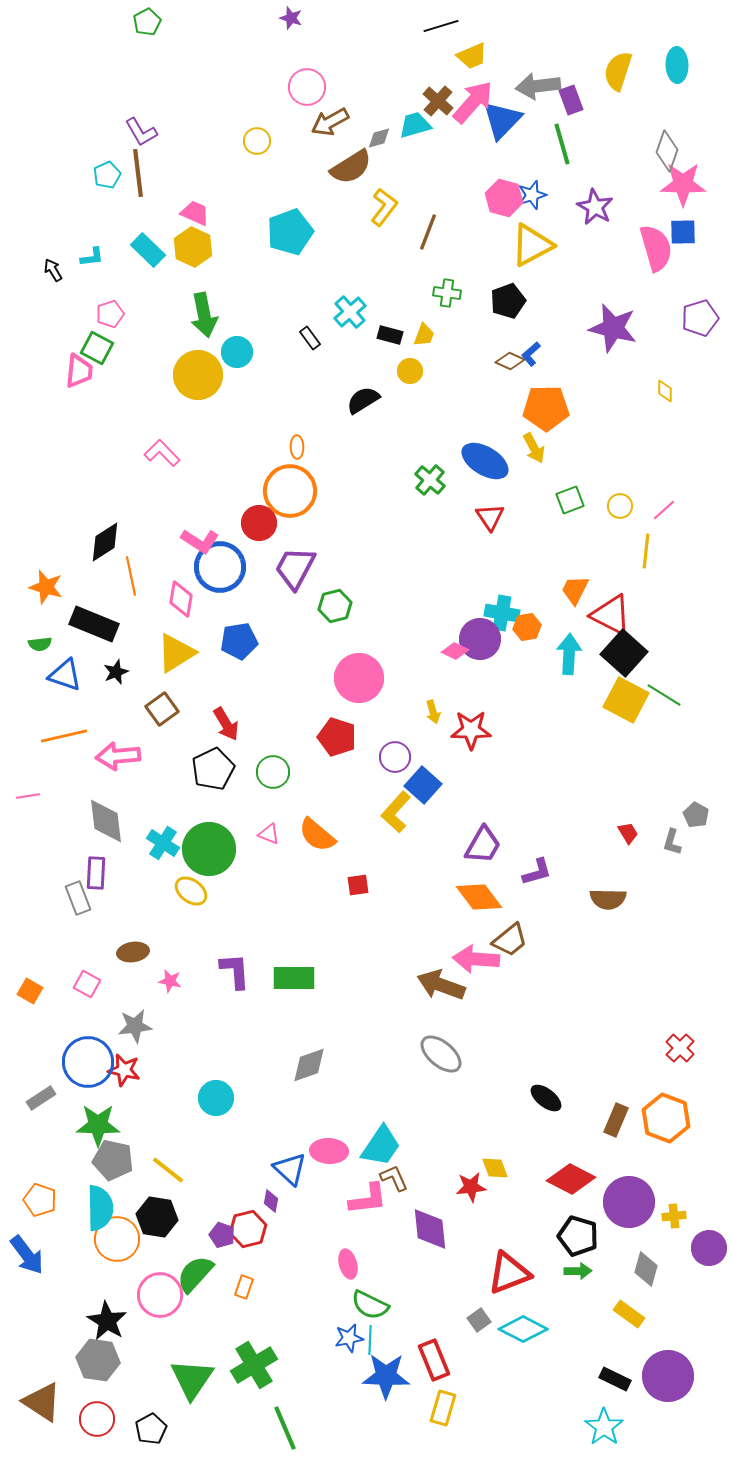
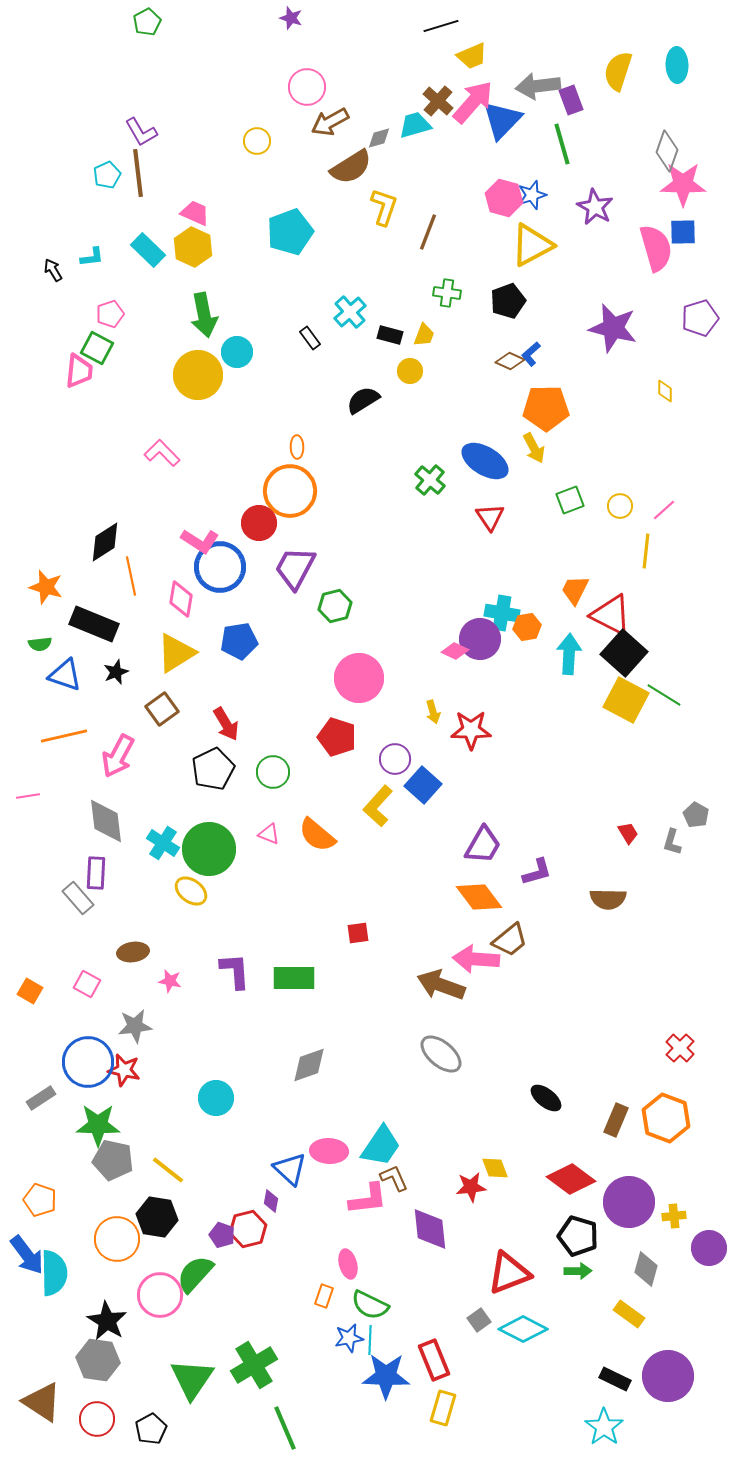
yellow L-shape at (384, 207): rotated 18 degrees counterclockwise
pink arrow at (118, 756): rotated 57 degrees counterclockwise
purple circle at (395, 757): moved 2 px down
yellow L-shape at (396, 812): moved 18 px left, 6 px up
red square at (358, 885): moved 48 px down
gray rectangle at (78, 898): rotated 20 degrees counterclockwise
red diamond at (571, 1179): rotated 9 degrees clockwise
cyan semicircle at (100, 1208): moved 46 px left, 65 px down
orange rectangle at (244, 1287): moved 80 px right, 9 px down
